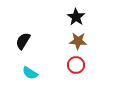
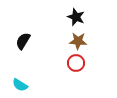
black star: rotated 12 degrees counterclockwise
red circle: moved 2 px up
cyan semicircle: moved 10 px left, 12 px down
